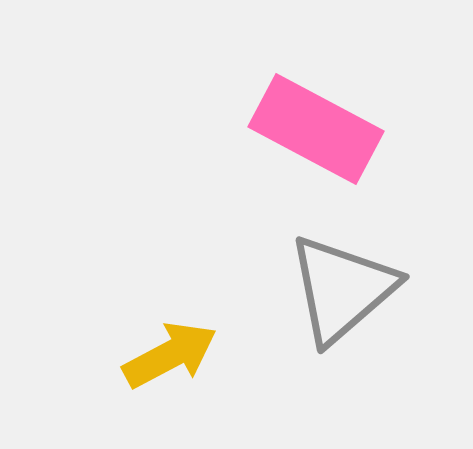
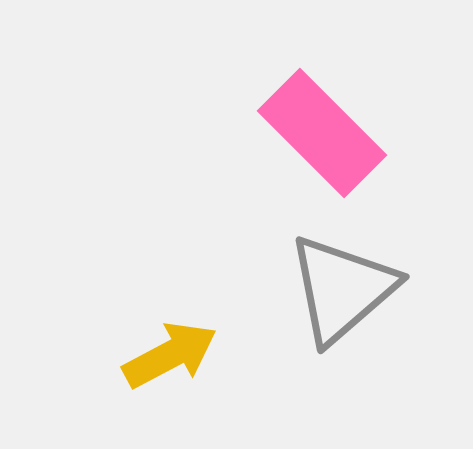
pink rectangle: moved 6 px right, 4 px down; rotated 17 degrees clockwise
